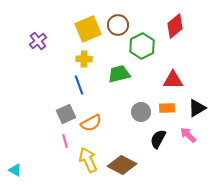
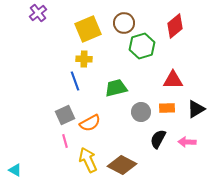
brown circle: moved 6 px right, 2 px up
purple cross: moved 28 px up
green hexagon: rotated 10 degrees clockwise
green trapezoid: moved 3 px left, 14 px down
blue line: moved 4 px left, 4 px up
black triangle: moved 1 px left, 1 px down
gray square: moved 1 px left, 1 px down
orange semicircle: moved 1 px left
pink arrow: moved 1 px left, 7 px down; rotated 42 degrees counterclockwise
